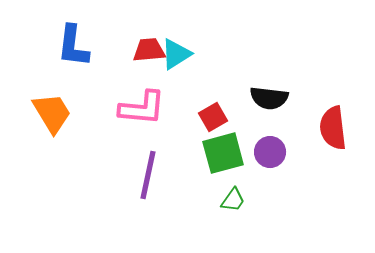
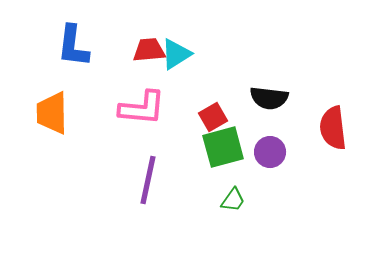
orange trapezoid: rotated 150 degrees counterclockwise
green square: moved 6 px up
purple line: moved 5 px down
